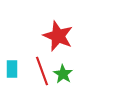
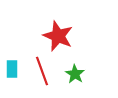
green star: moved 12 px right
